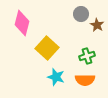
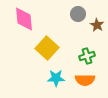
gray circle: moved 3 px left
pink diamond: moved 2 px right, 4 px up; rotated 20 degrees counterclockwise
cyan star: moved 1 px down; rotated 18 degrees counterclockwise
